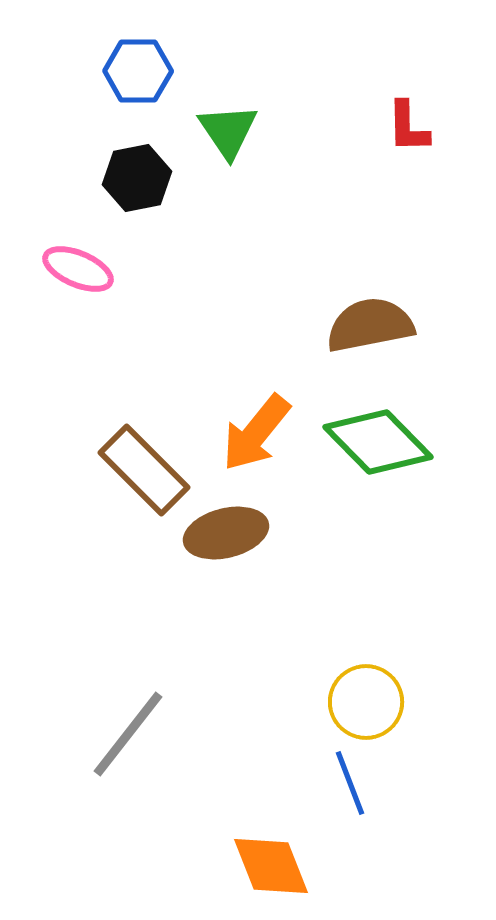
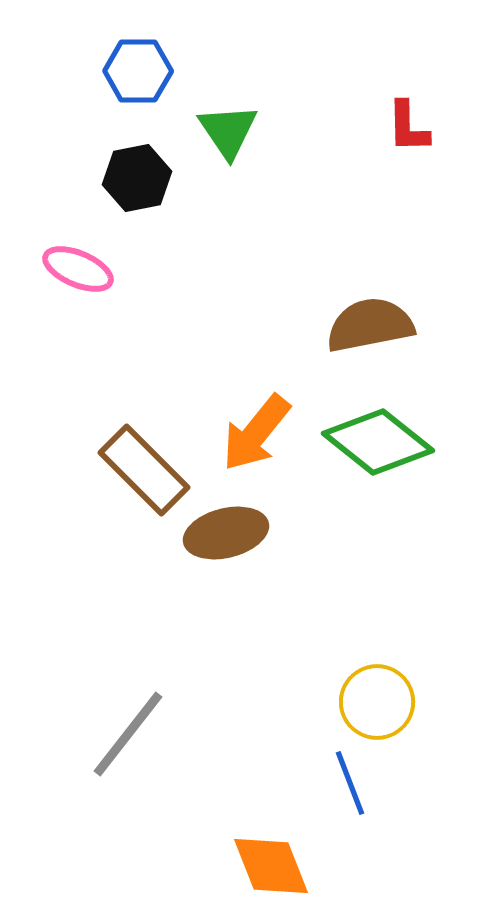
green diamond: rotated 7 degrees counterclockwise
yellow circle: moved 11 px right
